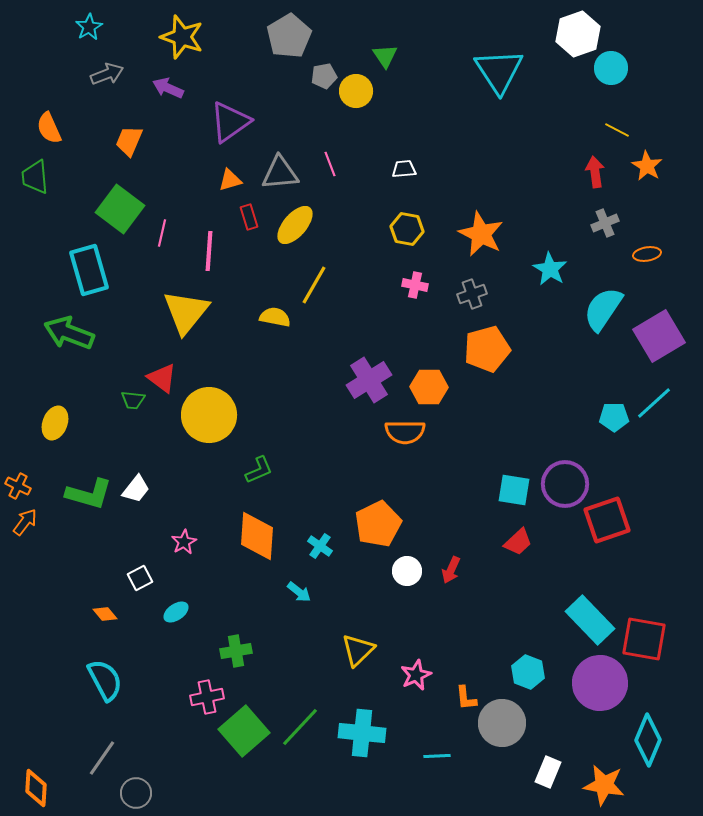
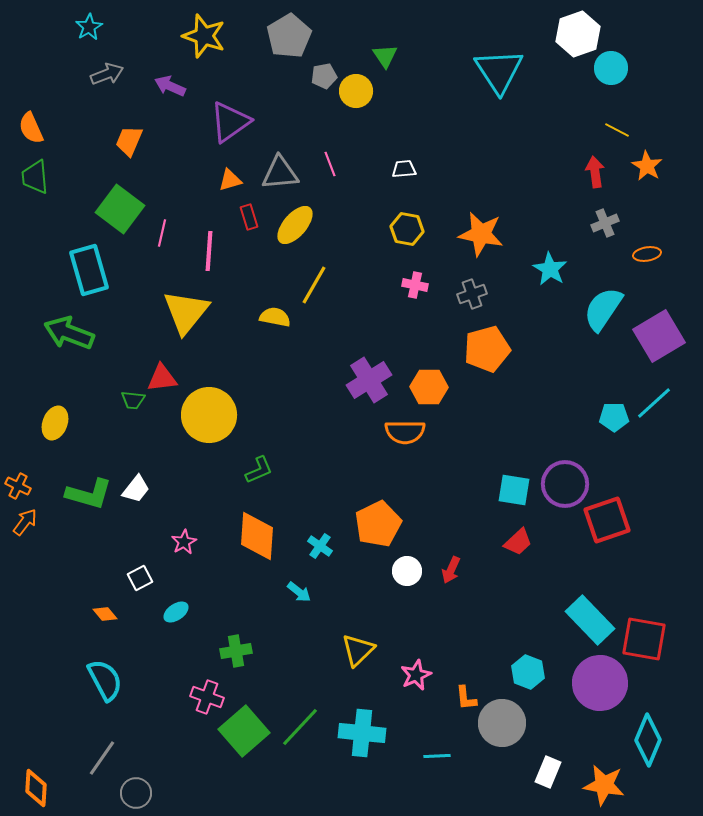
yellow star at (182, 37): moved 22 px right, 1 px up
purple arrow at (168, 88): moved 2 px right, 2 px up
orange semicircle at (49, 128): moved 18 px left
orange star at (481, 234): rotated 15 degrees counterclockwise
red triangle at (162, 378): rotated 44 degrees counterclockwise
pink cross at (207, 697): rotated 32 degrees clockwise
